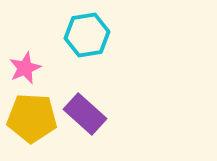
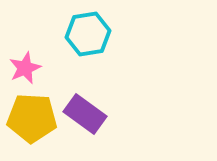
cyan hexagon: moved 1 px right, 1 px up
purple rectangle: rotated 6 degrees counterclockwise
